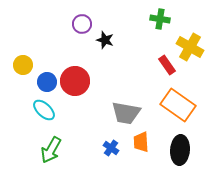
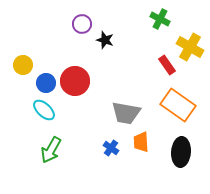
green cross: rotated 18 degrees clockwise
blue circle: moved 1 px left, 1 px down
black ellipse: moved 1 px right, 2 px down
